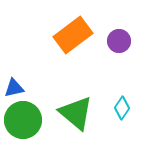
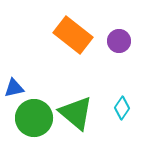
orange rectangle: rotated 75 degrees clockwise
green circle: moved 11 px right, 2 px up
